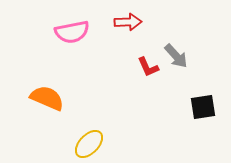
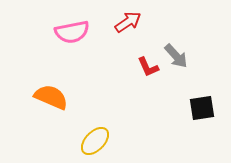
red arrow: rotated 32 degrees counterclockwise
orange semicircle: moved 4 px right, 1 px up
black square: moved 1 px left, 1 px down
yellow ellipse: moved 6 px right, 3 px up
